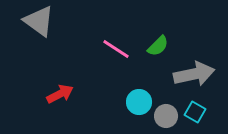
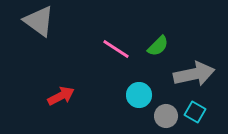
red arrow: moved 1 px right, 2 px down
cyan circle: moved 7 px up
